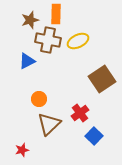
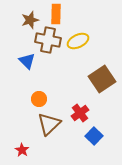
blue triangle: rotated 48 degrees counterclockwise
red star: rotated 24 degrees counterclockwise
